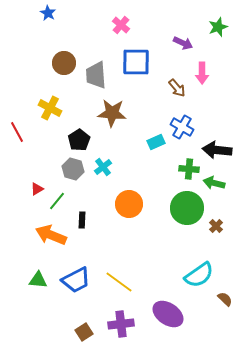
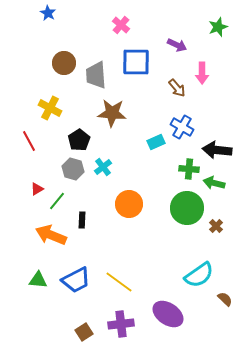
purple arrow: moved 6 px left, 2 px down
red line: moved 12 px right, 9 px down
